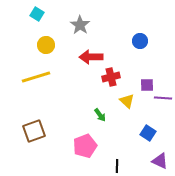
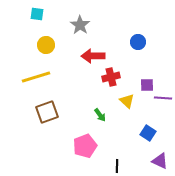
cyan square: rotated 24 degrees counterclockwise
blue circle: moved 2 px left, 1 px down
red arrow: moved 2 px right, 1 px up
brown square: moved 13 px right, 19 px up
